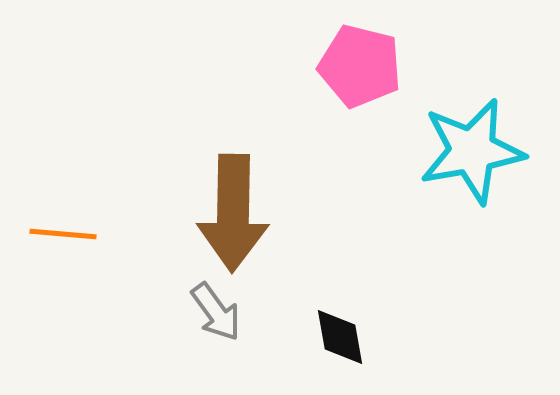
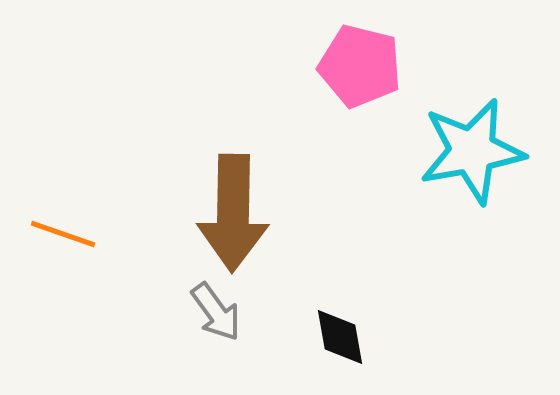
orange line: rotated 14 degrees clockwise
